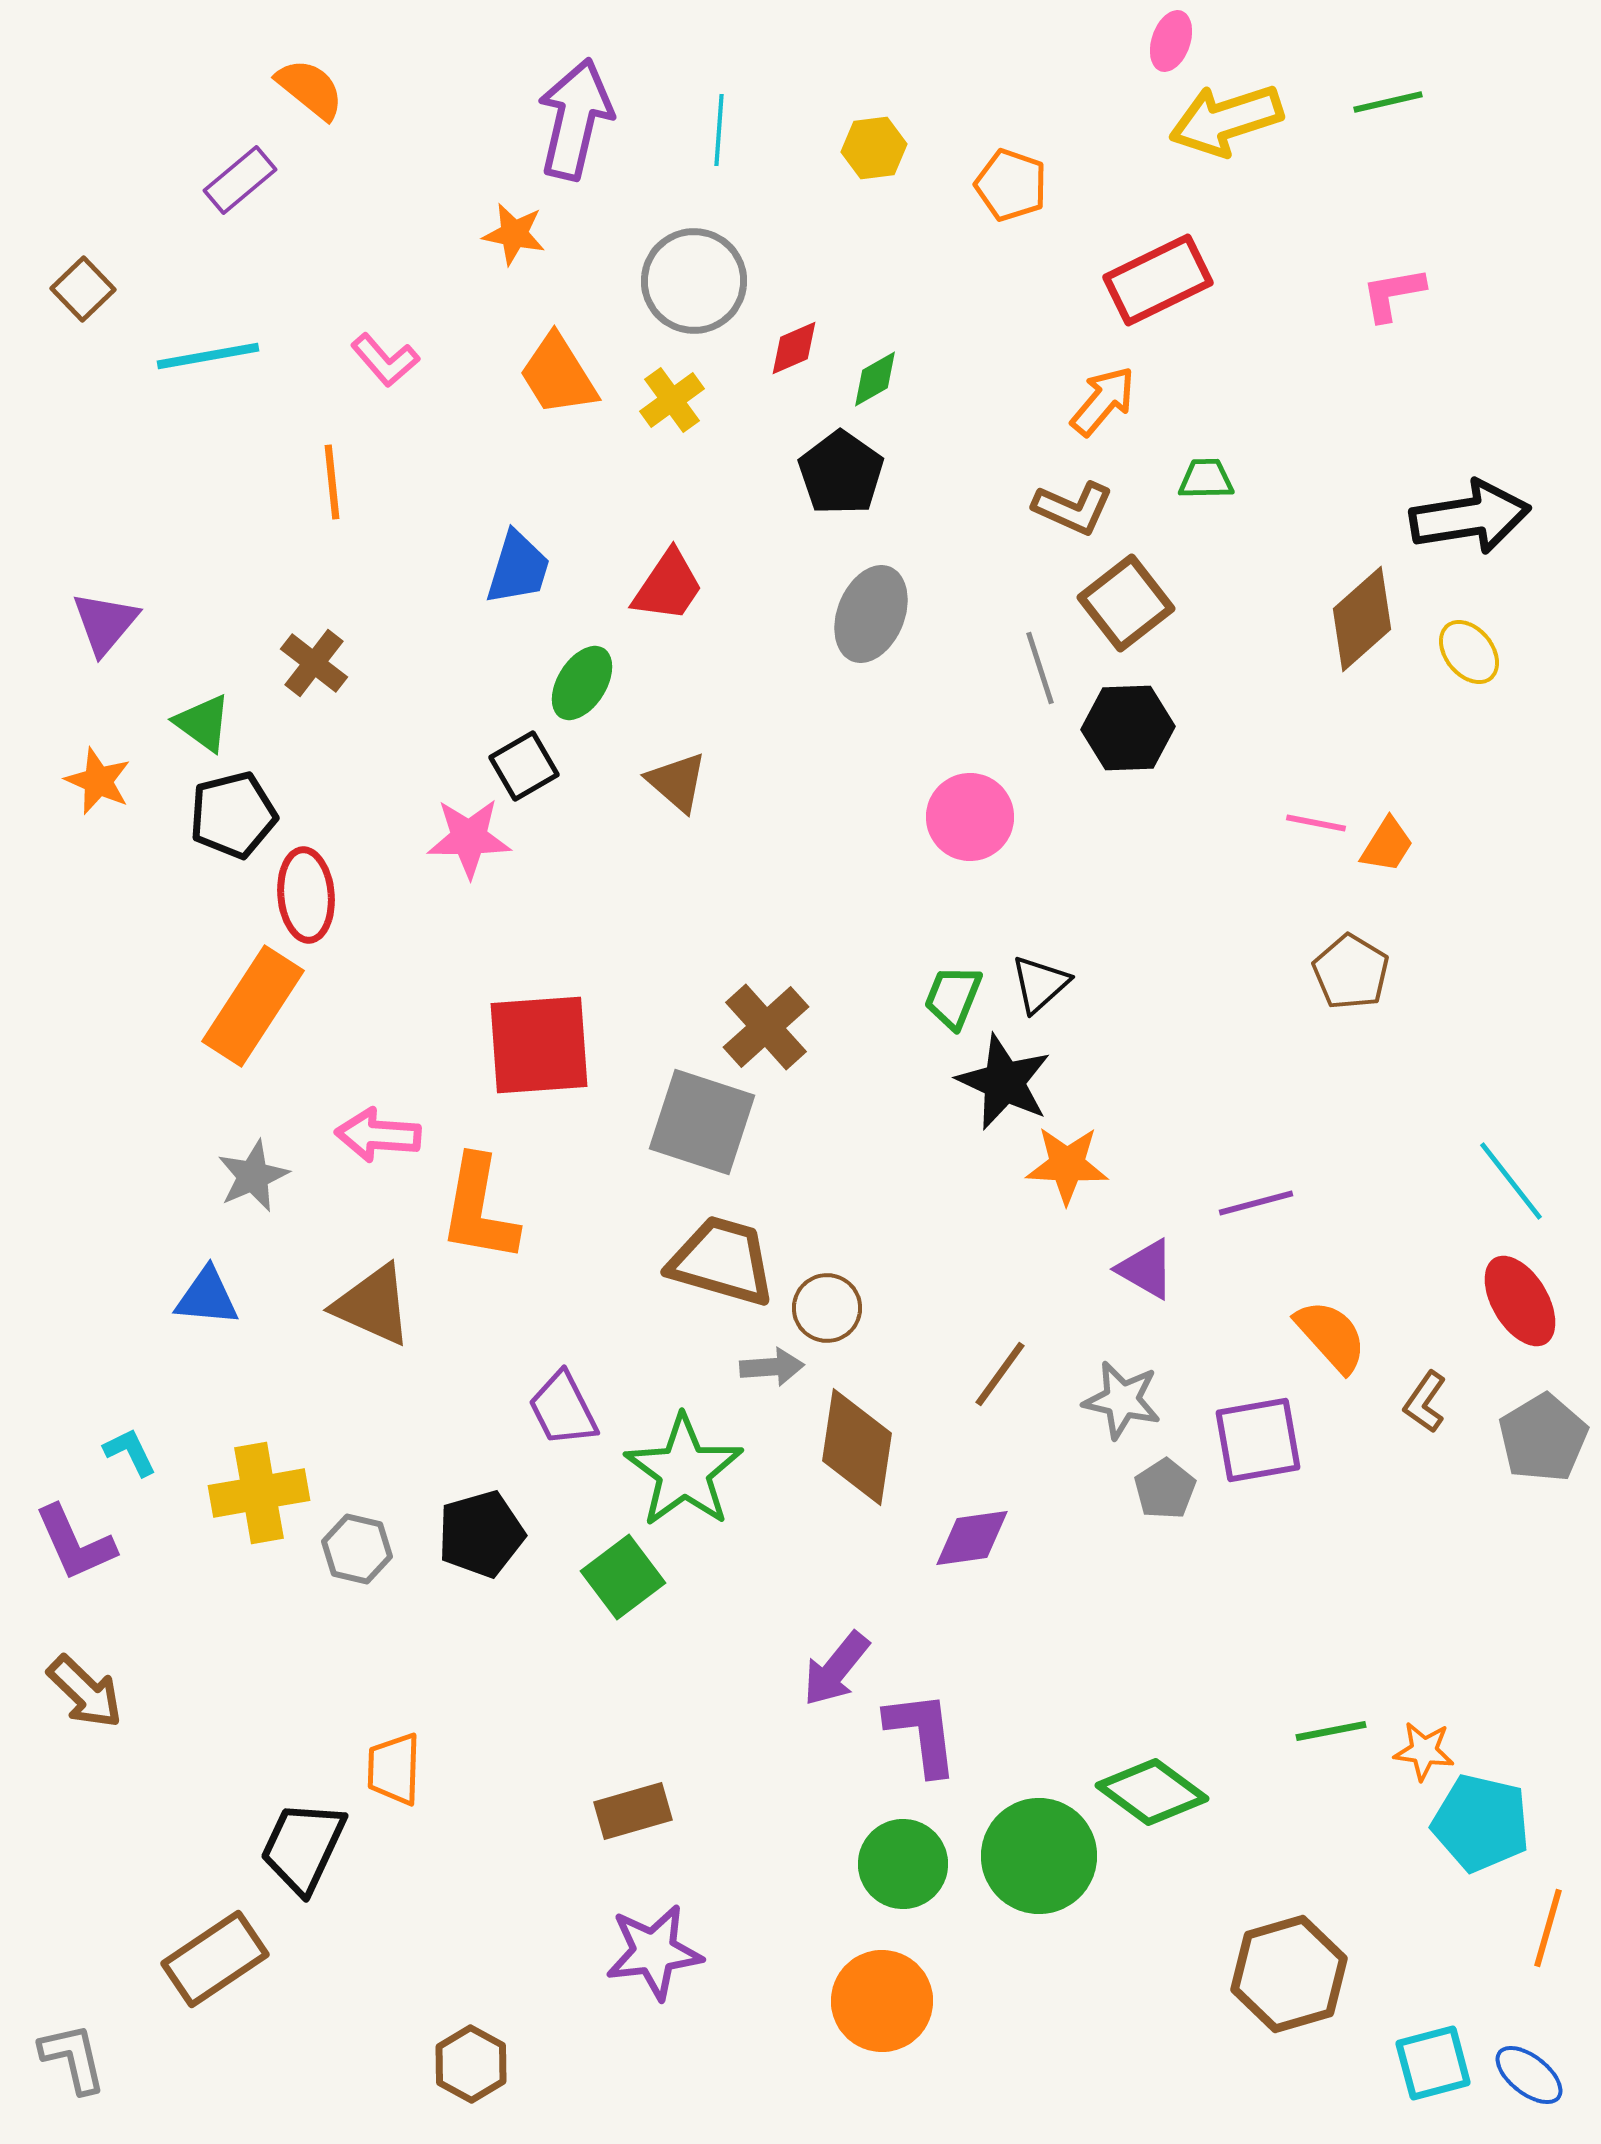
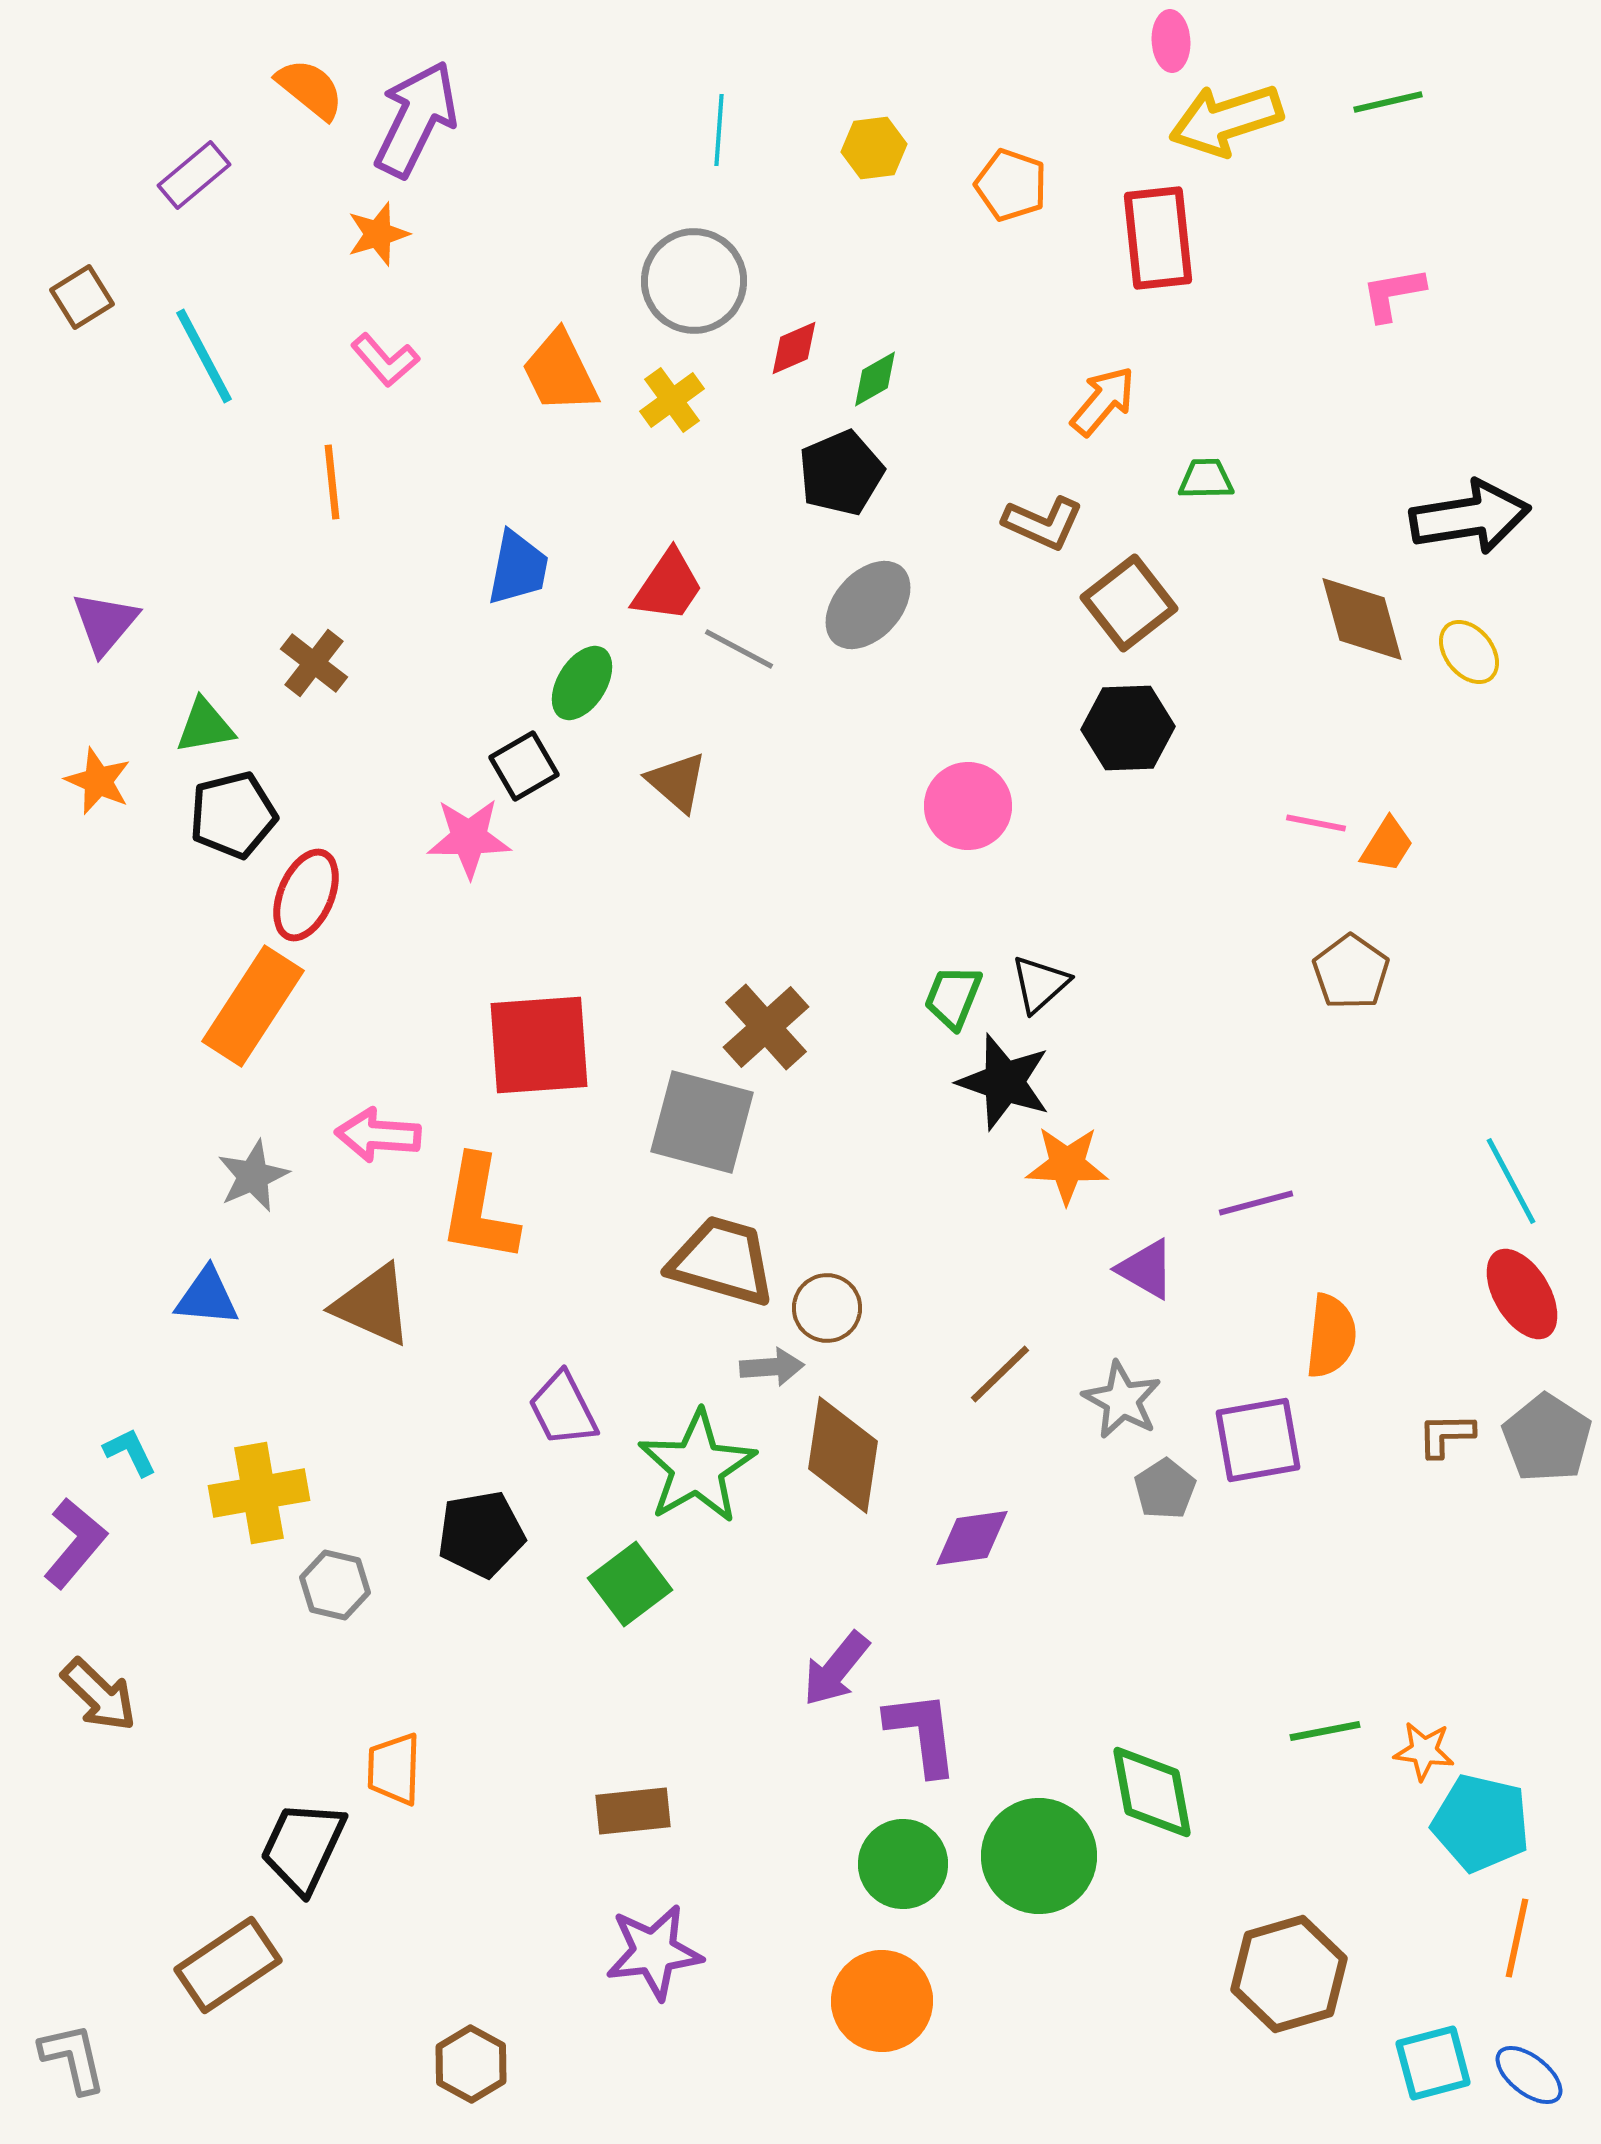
pink ellipse at (1171, 41): rotated 22 degrees counterclockwise
purple arrow at (575, 119): moved 159 px left; rotated 13 degrees clockwise
purple rectangle at (240, 180): moved 46 px left, 5 px up
orange star at (514, 234): moved 136 px left; rotated 28 degrees counterclockwise
red rectangle at (1158, 280): moved 42 px up; rotated 70 degrees counterclockwise
brown square at (83, 289): moved 1 px left, 8 px down; rotated 12 degrees clockwise
cyan line at (208, 356): moved 4 px left; rotated 72 degrees clockwise
orange trapezoid at (558, 375): moved 2 px right, 3 px up; rotated 6 degrees clockwise
black pentagon at (841, 473): rotated 14 degrees clockwise
brown L-shape at (1073, 508): moved 30 px left, 15 px down
blue trapezoid at (518, 568): rotated 6 degrees counterclockwise
brown square at (1126, 603): moved 3 px right
gray ellipse at (871, 614): moved 3 px left, 9 px up; rotated 20 degrees clockwise
brown diamond at (1362, 619): rotated 64 degrees counterclockwise
gray line at (1040, 668): moved 301 px left, 19 px up; rotated 44 degrees counterclockwise
green triangle at (203, 723): moved 2 px right, 3 px down; rotated 46 degrees counterclockwise
pink circle at (970, 817): moved 2 px left, 11 px up
red ellipse at (306, 895): rotated 28 degrees clockwise
brown pentagon at (1351, 972): rotated 4 degrees clockwise
black star at (1004, 1082): rotated 6 degrees counterclockwise
gray square at (702, 1122): rotated 3 degrees counterclockwise
cyan line at (1511, 1181): rotated 10 degrees clockwise
red ellipse at (1520, 1301): moved 2 px right, 7 px up
orange semicircle at (1331, 1336): rotated 48 degrees clockwise
brown line at (1000, 1374): rotated 10 degrees clockwise
gray star at (1122, 1400): rotated 16 degrees clockwise
brown L-shape at (1425, 1402): moved 21 px right, 33 px down; rotated 54 degrees clockwise
gray pentagon at (1543, 1438): moved 4 px right; rotated 8 degrees counterclockwise
brown diamond at (857, 1447): moved 14 px left, 8 px down
green star at (684, 1471): moved 13 px right, 4 px up; rotated 6 degrees clockwise
black pentagon at (481, 1534): rotated 6 degrees clockwise
purple L-shape at (75, 1543): rotated 116 degrees counterclockwise
gray hexagon at (357, 1549): moved 22 px left, 36 px down
green square at (623, 1577): moved 7 px right, 7 px down
brown arrow at (85, 1692): moved 14 px right, 3 px down
green line at (1331, 1731): moved 6 px left
green diamond at (1152, 1792): rotated 43 degrees clockwise
brown rectangle at (633, 1811): rotated 10 degrees clockwise
orange line at (1548, 1928): moved 31 px left, 10 px down; rotated 4 degrees counterclockwise
brown rectangle at (215, 1959): moved 13 px right, 6 px down
